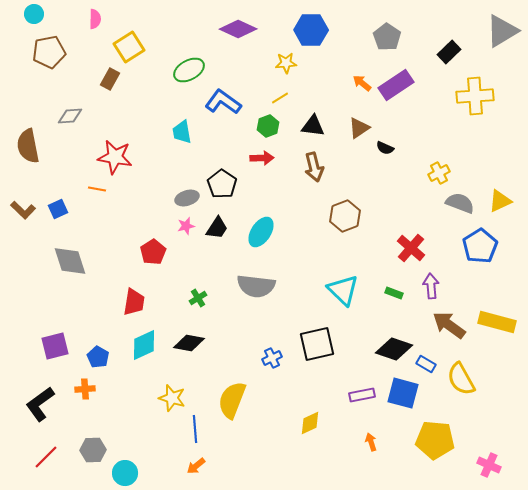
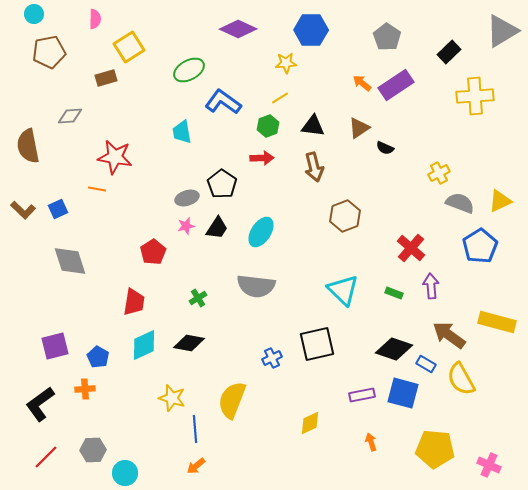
brown rectangle at (110, 79): moved 4 px left, 1 px up; rotated 45 degrees clockwise
brown arrow at (449, 325): moved 10 px down
yellow pentagon at (435, 440): moved 9 px down
